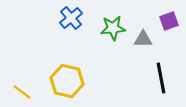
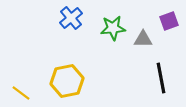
yellow hexagon: rotated 24 degrees counterclockwise
yellow line: moved 1 px left, 1 px down
